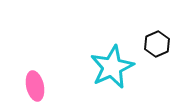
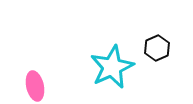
black hexagon: moved 4 px down
